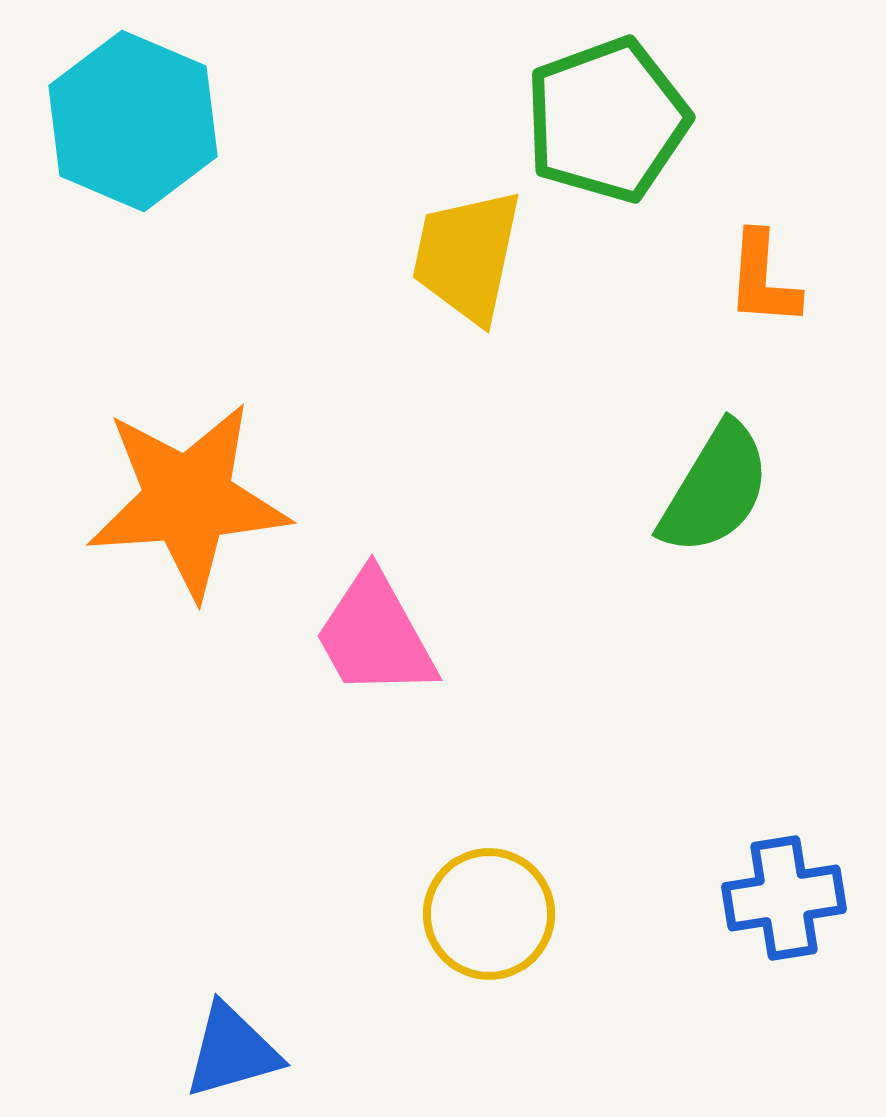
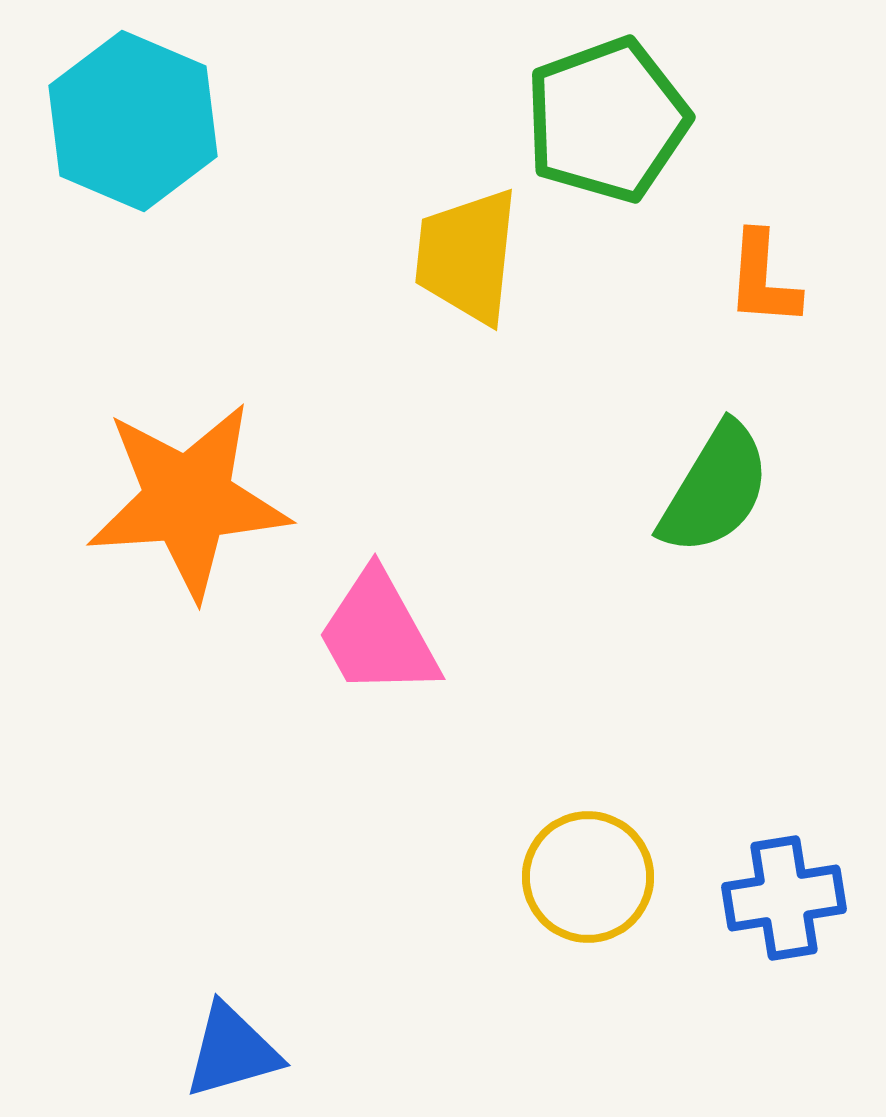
yellow trapezoid: rotated 6 degrees counterclockwise
pink trapezoid: moved 3 px right, 1 px up
yellow circle: moved 99 px right, 37 px up
